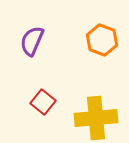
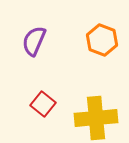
purple semicircle: moved 2 px right
red square: moved 2 px down
